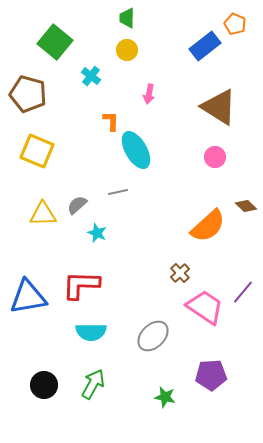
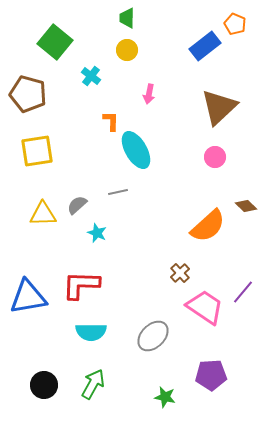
brown triangle: rotated 45 degrees clockwise
yellow square: rotated 32 degrees counterclockwise
